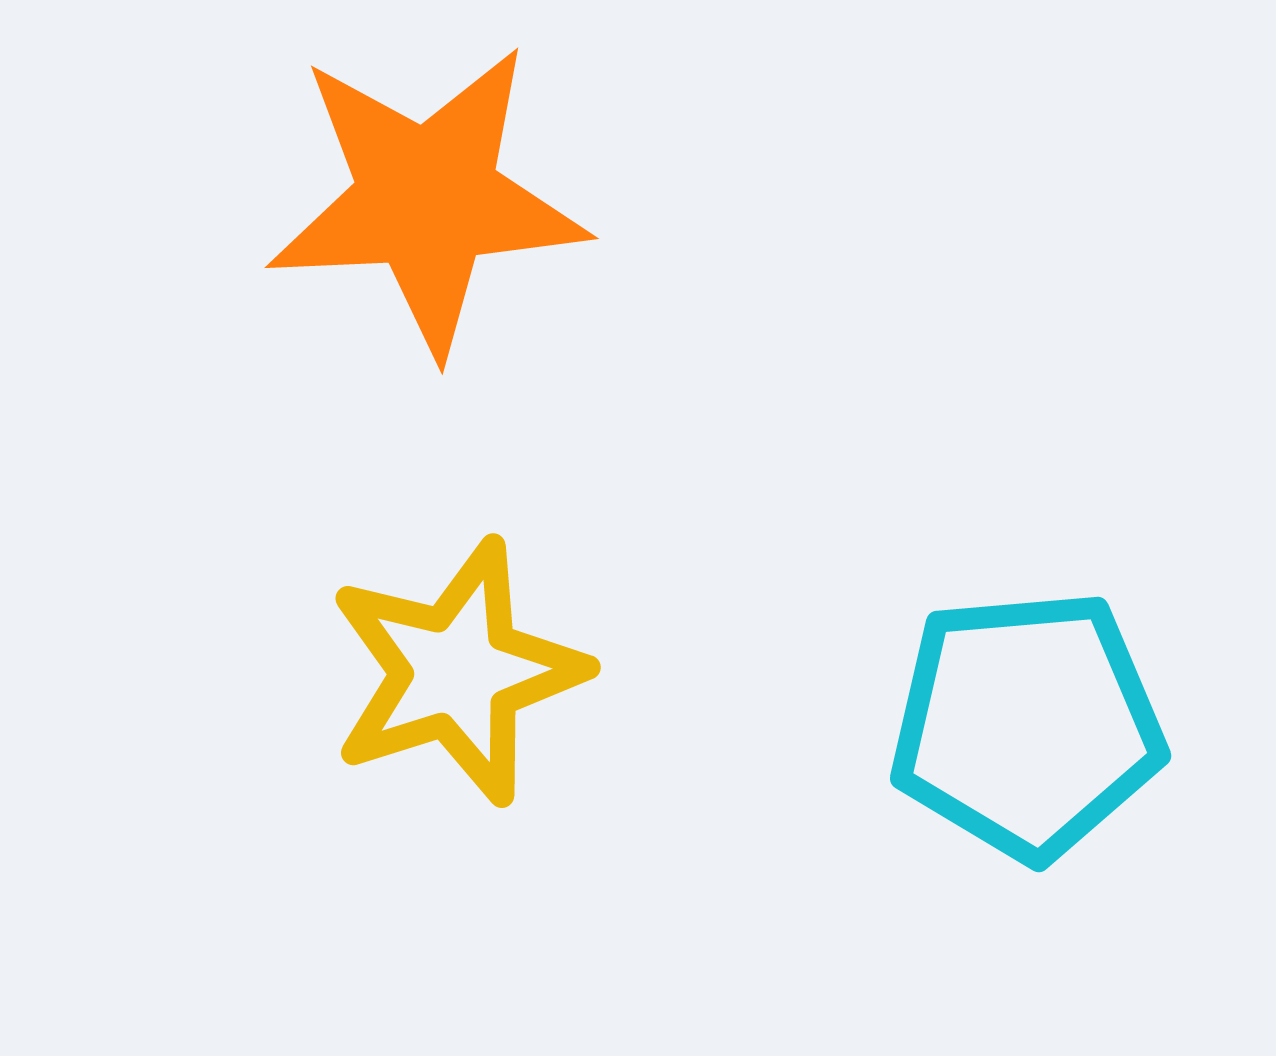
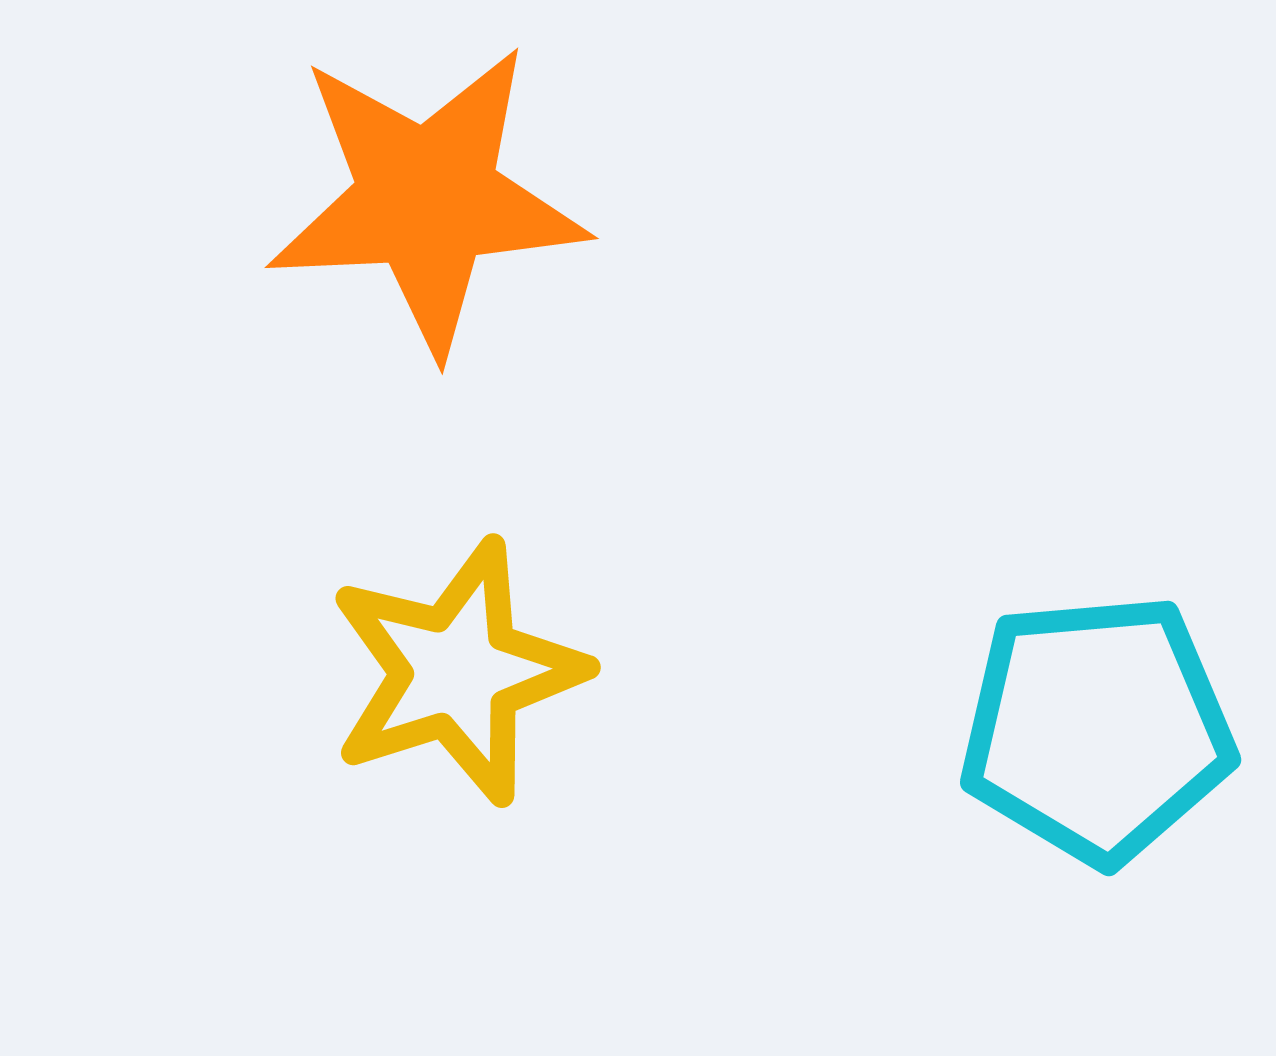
cyan pentagon: moved 70 px right, 4 px down
